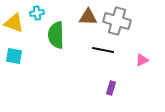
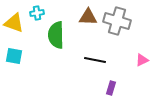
black line: moved 8 px left, 10 px down
